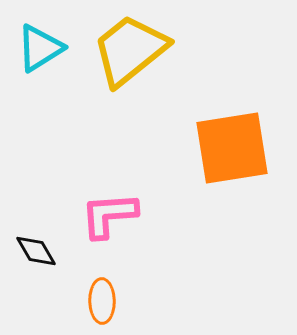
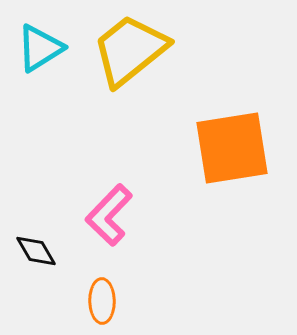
pink L-shape: rotated 42 degrees counterclockwise
